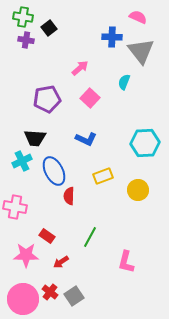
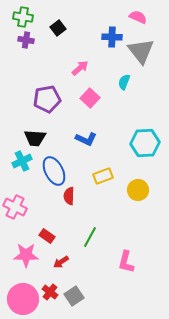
black square: moved 9 px right
pink cross: rotated 15 degrees clockwise
